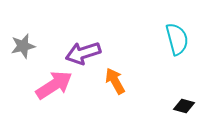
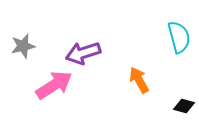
cyan semicircle: moved 2 px right, 2 px up
orange arrow: moved 24 px right, 1 px up
